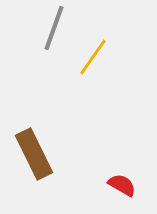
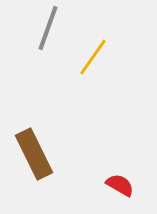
gray line: moved 6 px left
red semicircle: moved 2 px left
